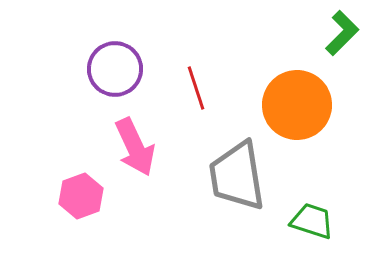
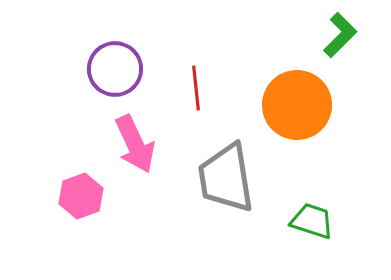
green L-shape: moved 2 px left, 2 px down
red line: rotated 12 degrees clockwise
pink arrow: moved 3 px up
gray trapezoid: moved 11 px left, 2 px down
